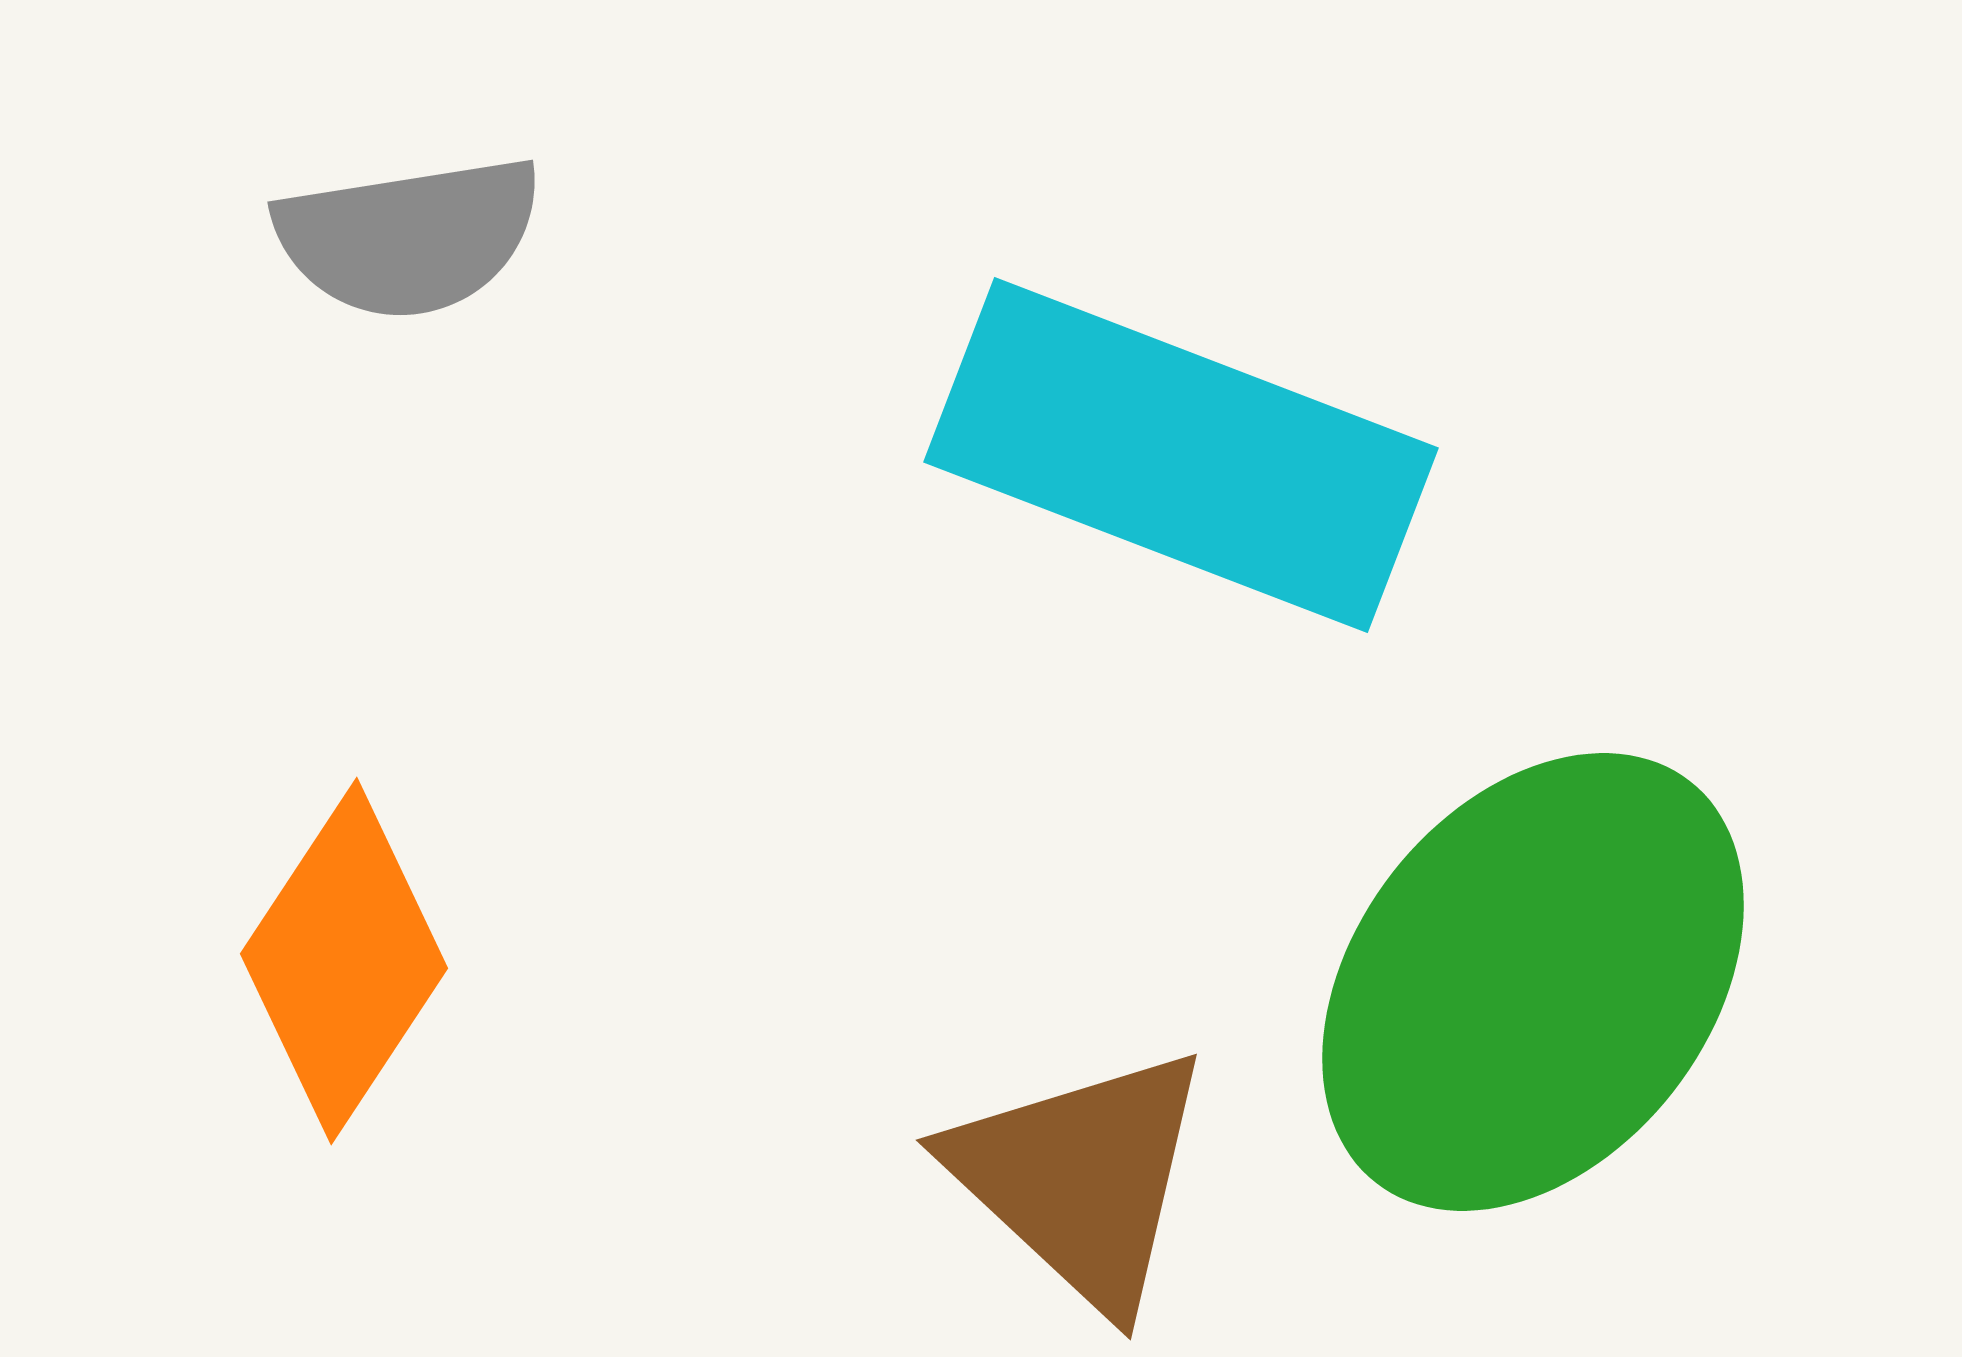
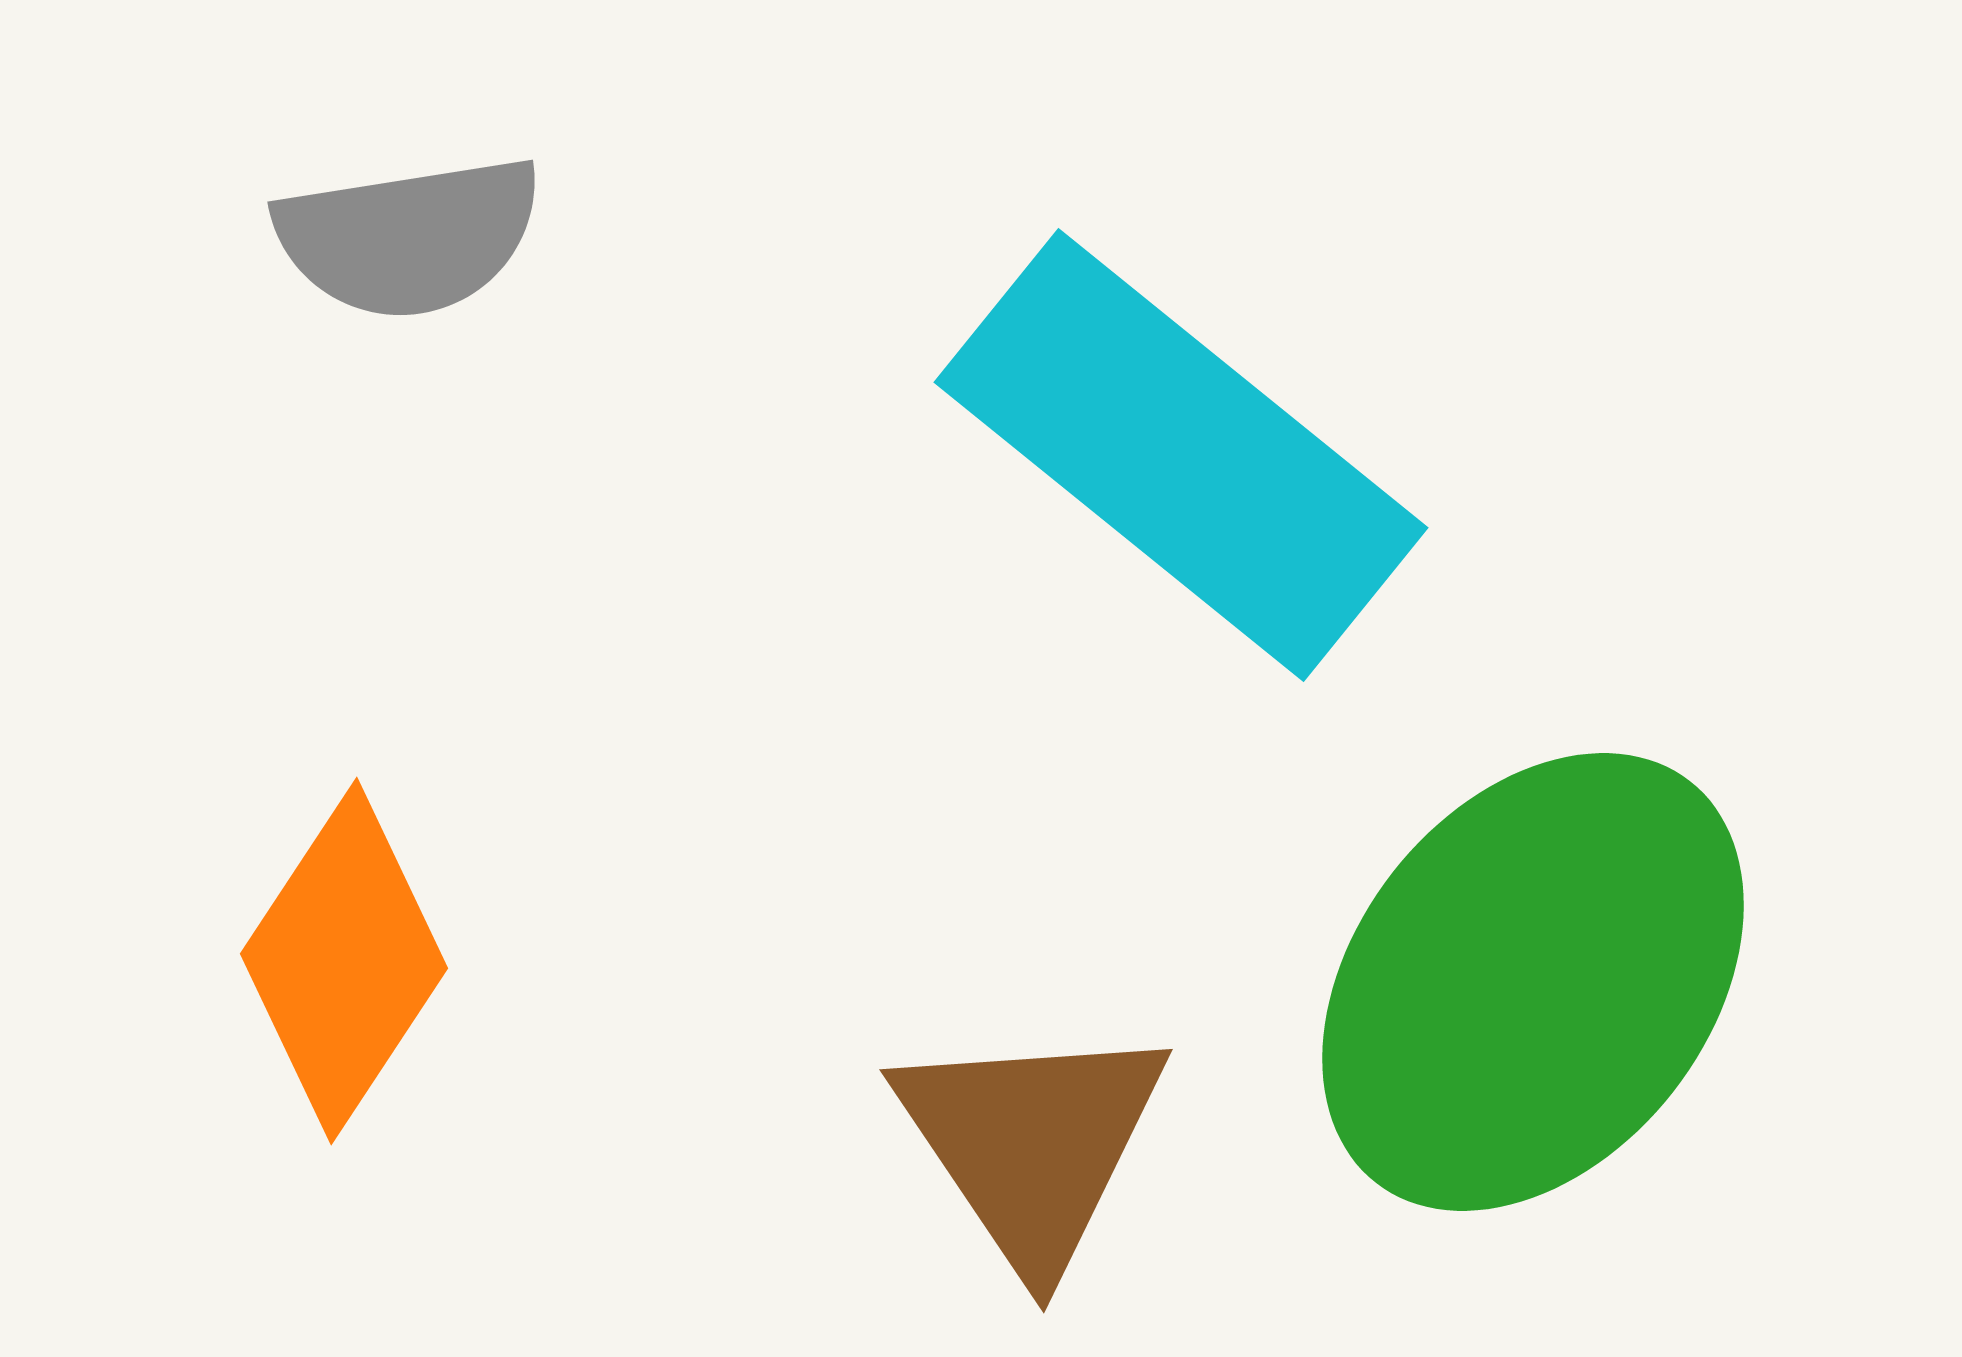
cyan rectangle: rotated 18 degrees clockwise
brown triangle: moved 49 px left, 34 px up; rotated 13 degrees clockwise
